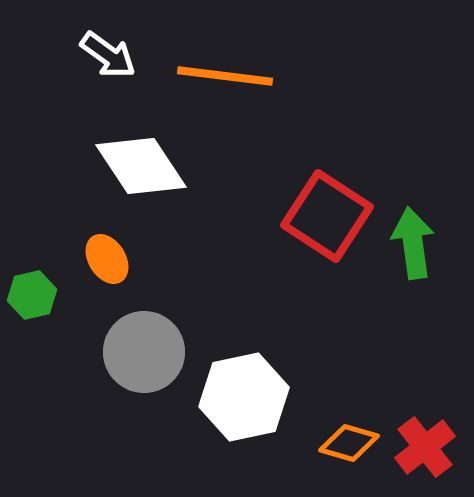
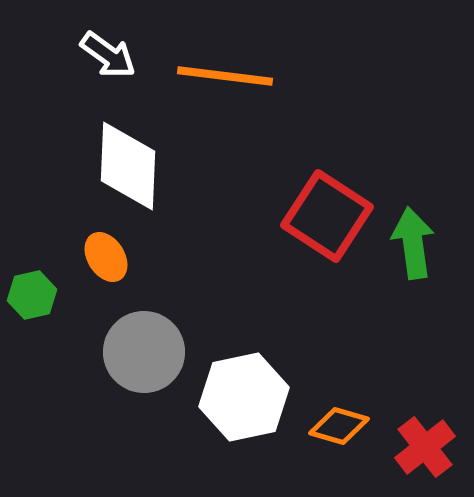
white diamond: moved 13 px left; rotated 36 degrees clockwise
orange ellipse: moved 1 px left, 2 px up
orange diamond: moved 10 px left, 17 px up
